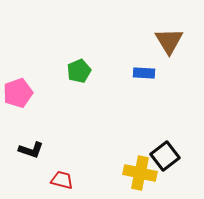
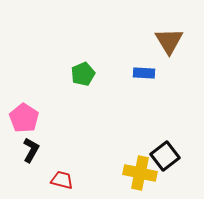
green pentagon: moved 4 px right, 3 px down
pink pentagon: moved 6 px right, 25 px down; rotated 20 degrees counterclockwise
black L-shape: rotated 80 degrees counterclockwise
